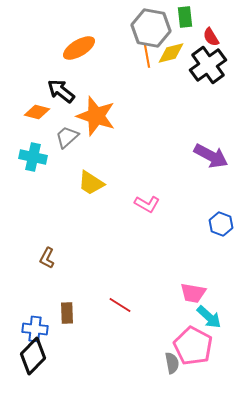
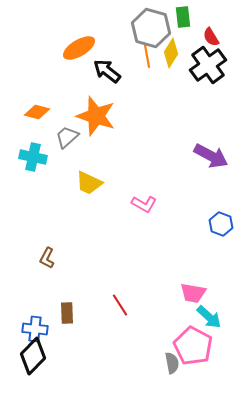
green rectangle: moved 2 px left
gray hexagon: rotated 6 degrees clockwise
yellow diamond: rotated 44 degrees counterclockwise
black arrow: moved 46 px right, 20 px up
yellow trapezoid: moved 2 px left; rotated 8 degrees counterclockwise
pink L-shape: moved 3 px left
red line: rotated 25 degrees clockwise
